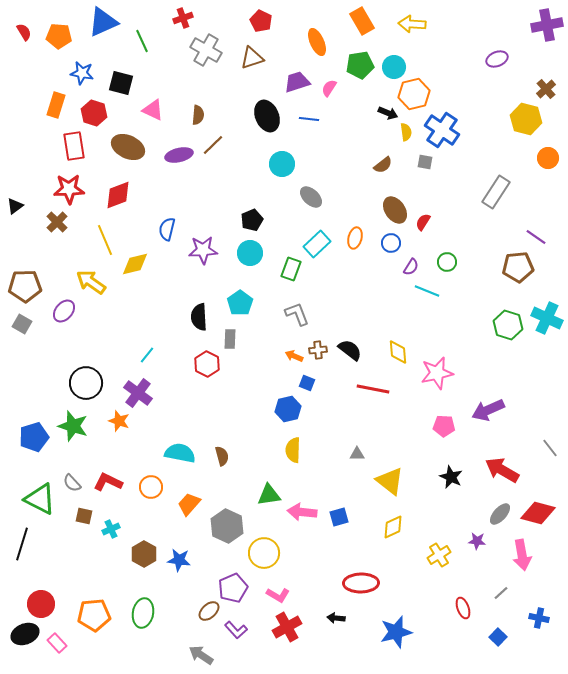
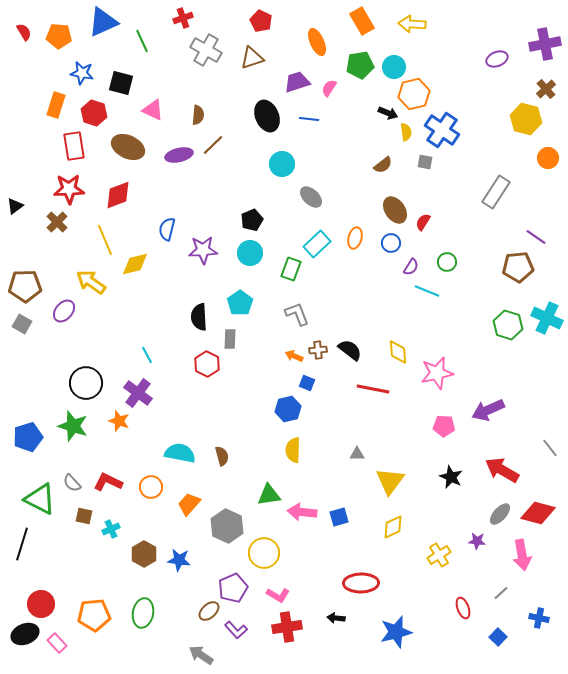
purple cross at (547, 25): moved 2 px left, 19 px down
cyan line at (147, 355): rotated 66 degrees counterclockwise
blue pentagon at (34, 437): moved 6 px left
yellow triangle at (390, 481): rotated 28 degrees clockwise
red cross at (287, 627): rotated 20 degrees clockwise
